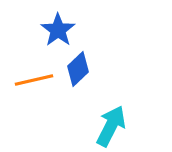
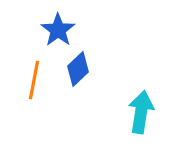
orange line: rotated 66 degrees counterclockwise
cyan arrow: moved 30 px right, 14 px up; rotated 18 degrees counterclockwise
